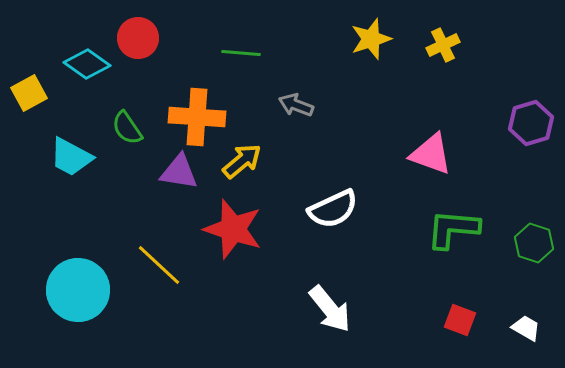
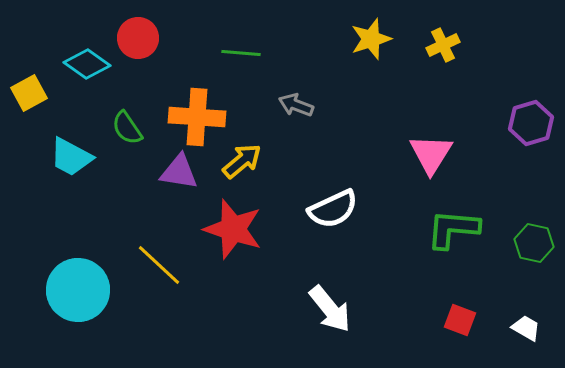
pink triangle: rotated 42 degrees clockwise
green hexagon: rotated 6 degrees counterclockwise
